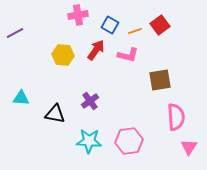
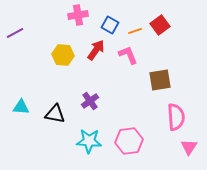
pink L-shape: rotated 125 degrees counterclockwise
cyan triangle: moved 9 px down
